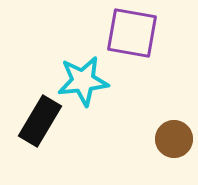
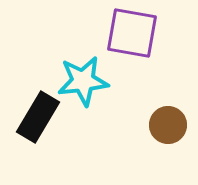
black rectangle: moved 2 px left, 4 px up
brown circle: moved 6 px left, 14 px up
